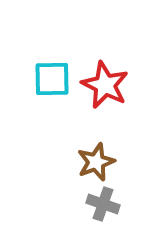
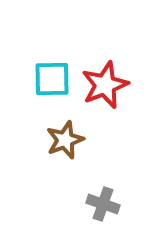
red star: rotated 24 degrees clockwise
brown star: moved 31 px left, 22 px up
